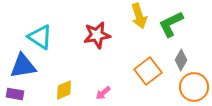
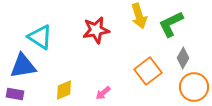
red star: moved 1 px left, 5 px up
gray diamond: moved 2 px right, 2 px up
